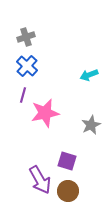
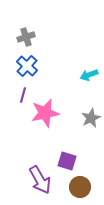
gray star: moved 7 px up
brown circle: moved 12 px right, 4 px up
